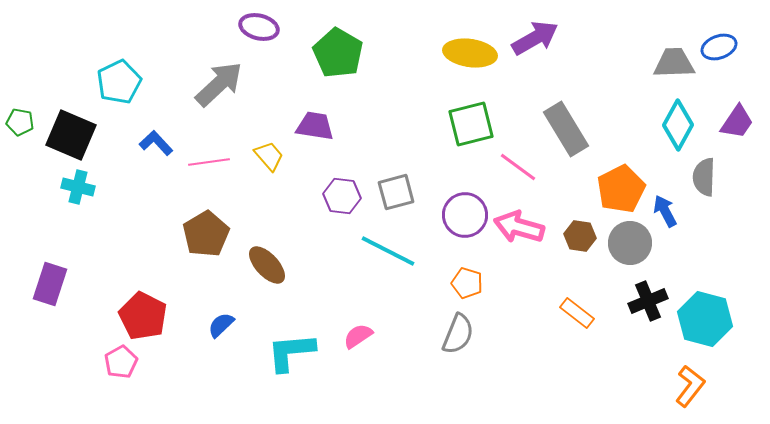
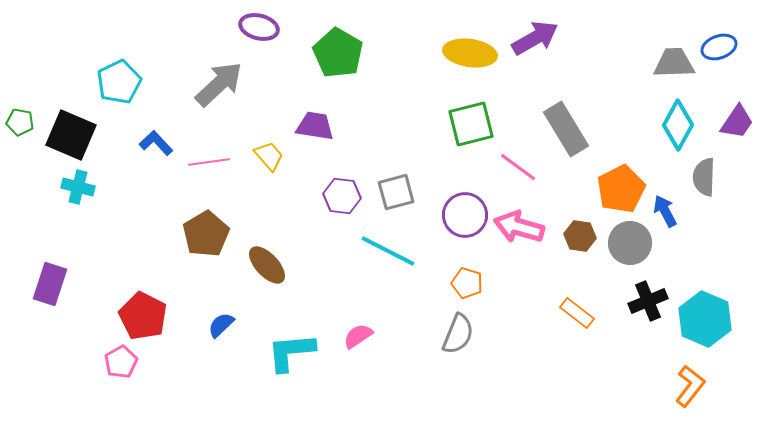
cyan hexagon at (705, 319): rotated 8 degrees clockwise
